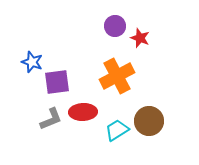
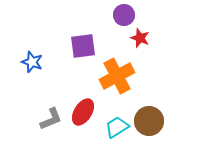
purple circle: moved 9 px right, 11 px up
purple square: moved 26 px right, 36 px up
red ellipse: rotated 56 degrees counterclockwise
cyan trapezoid: moved 3 px up
